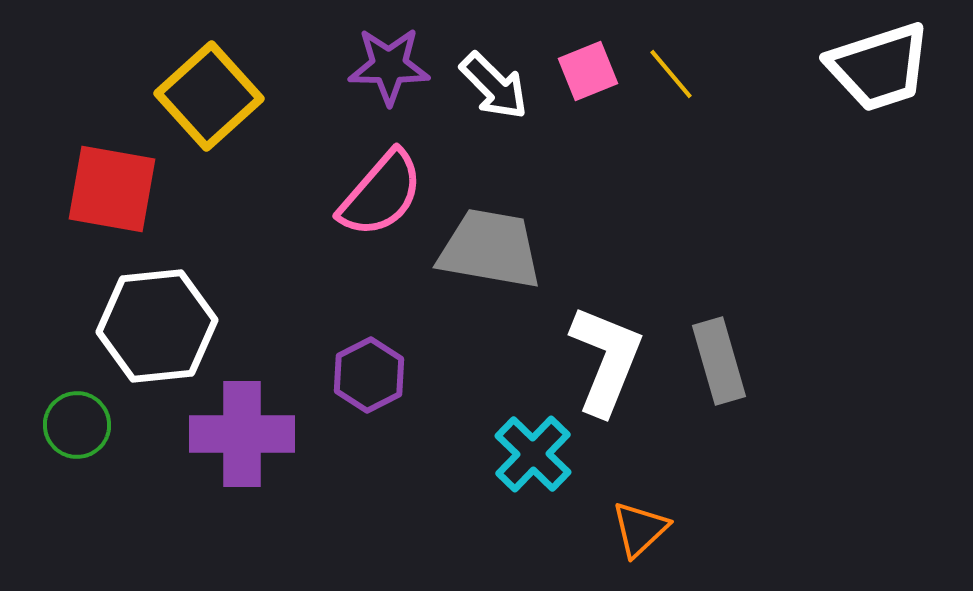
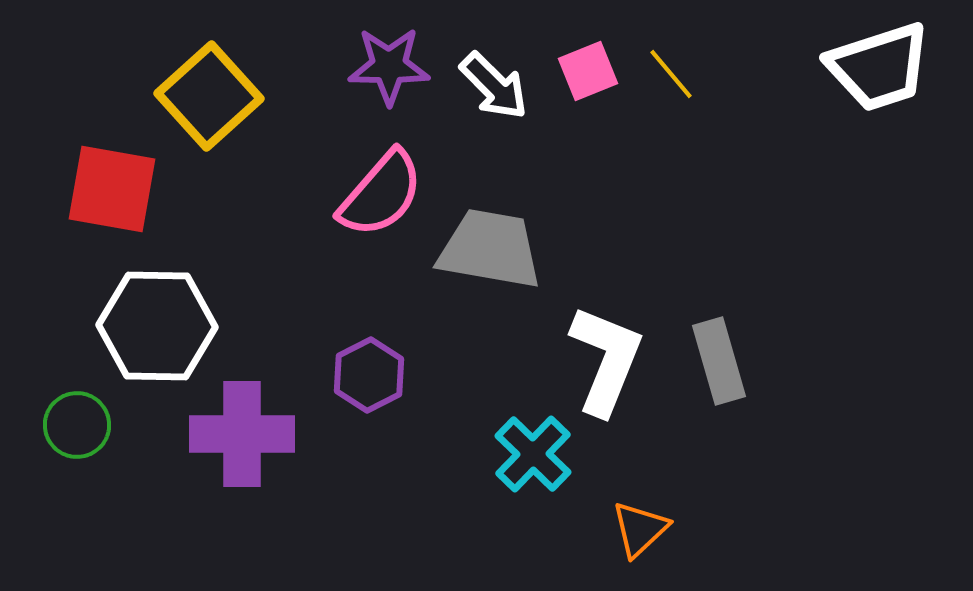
white hexagon: rotated 7 degrees clockwise
